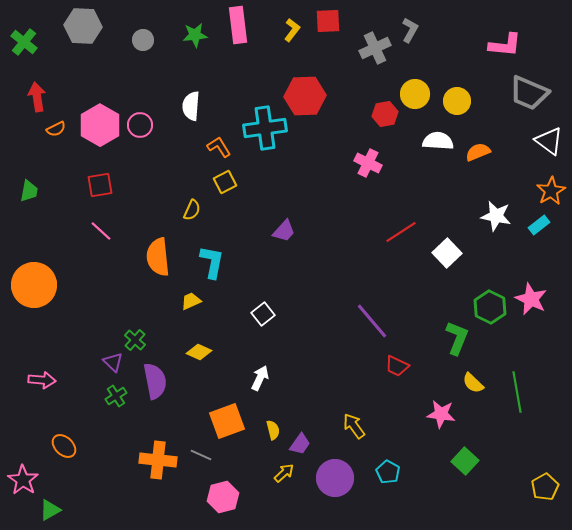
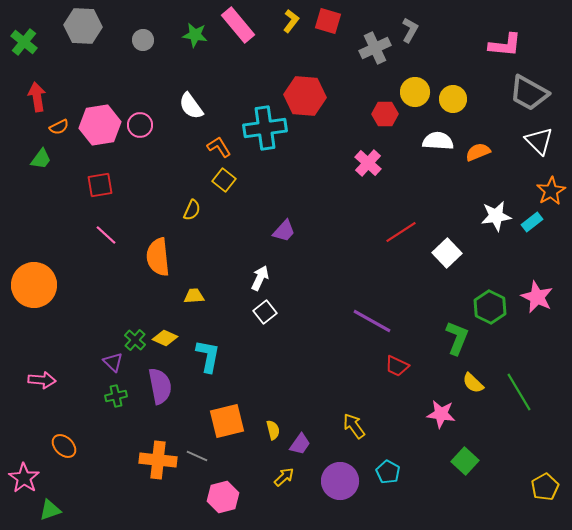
red square at (328, 21): rotated 20 degrees clockwise
pink rectangle at (238, 25): rotated 33 degrees counterclockwise
yellow L-shape at (292, 30): moved 1 px left, 9 px up
green star at (195, 35): rotated 15 degrees clockwise
gray trapezoid at (529, 93): rotated 6 degrees clockwise
yellow circle at (415, 94): moved 2 px up
red hexagon at (305, 96): rotated 6 degrees clockwise
yellow circle at (457, 101): moved 4 px left, 2 px up
white semicircle at (191, 106): rotated 40 degrees counterclockwise
red hexagon at (385, 114): rotated 10 degrees clockwise
pink hexagon at (100, 125): rotated 21 degrees clockwise
orange semicircle at (56, 129): moved 3 px right, 2 px up
white triangle at (549, 141): moved 10 px left; rotated 8 degrees clockwise
pink cross at (368, 163): rotated 16 degrees clockwise
yellow square at (225, 182): moved 1 px left, 2 px up; rotated 25 degrees counterclockwise
green trapezoid at (29, 191): moved 12 px right, 32 px up; rotated 25 degrees clockwise
white star at (496, 216): rotated 20 degrees counterclockwise
cyan rectangle at (539, 225): moved 7 px left, 3 px up
pink line at (101, 231): moved 5 px right, 4 px down
cyan L-shape at (212, 262): moved 4 px left, 94 px down
pink star at (531, 299): moved 6 px right, 2 px up
yellow trapezoid at (191, 301): moved 3 px right, 5 px up; rotated 20 degrees clockwise
white square at (263, 314): moved 2 px right, 2 px up
purple line at (372, 321): rotated 21 degrees counterclockwise
yellow diamond at (199, 352): moved 34 px left, 14 px up
white arrow at (260, 378): moved 100 px up
purple semicircle at (155, 381): moved 5 px right, 5 px down
green line at (517, 392): moved 2 px right; rotated 21 degrees counterclockwise
green cross at (116, 396): rotated 20 degrees clockwise
orange square at (227, 421): rotated 6 degrees clockwise
gray line at (201, 455): moved 4 px left, 1 px down
yellow arrow at (284, 473): moved 4 px down
purple circle at (335, 478): moved 5 px right, 3 px down
pink star at (23, 480): moved 1 px right, 2 px up
green triangle at (50, 510): rotated 10 degrees clockwise
